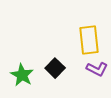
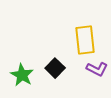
yellow rectangle: moved 4 px left
